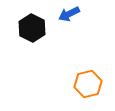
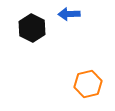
blue arrow: rotated 25 degrees clockwise
